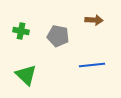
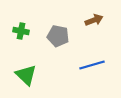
brown arrow: rotated 24 degrees counterclockwise
blue line: rotated 10 degrees counterclockwise
